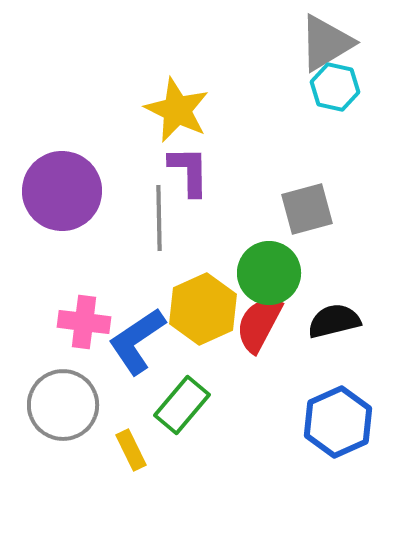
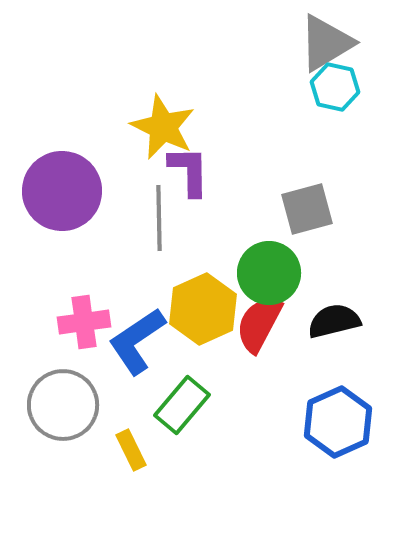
yellow star: moved 14 px left, 17 px down
pink cross: rotated 15 degrees counterclockwise
